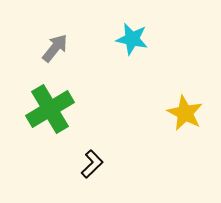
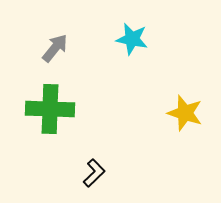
green cross: rotated 33 degrees clockwise
yellow star: rotated 9 degrees counterclockwise
black L-shape: moved 2 px right, 9 px down
